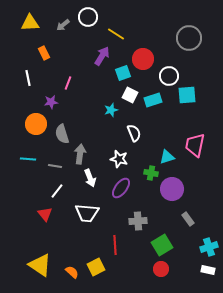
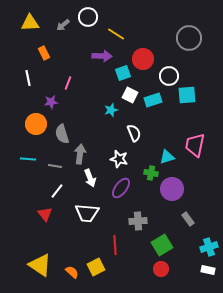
purple arrow at (102, 56): rotated 60 degrees clockwise
